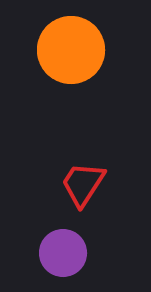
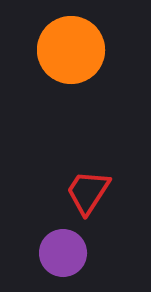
red trapezoid: moved 5 px right, 8 px down
